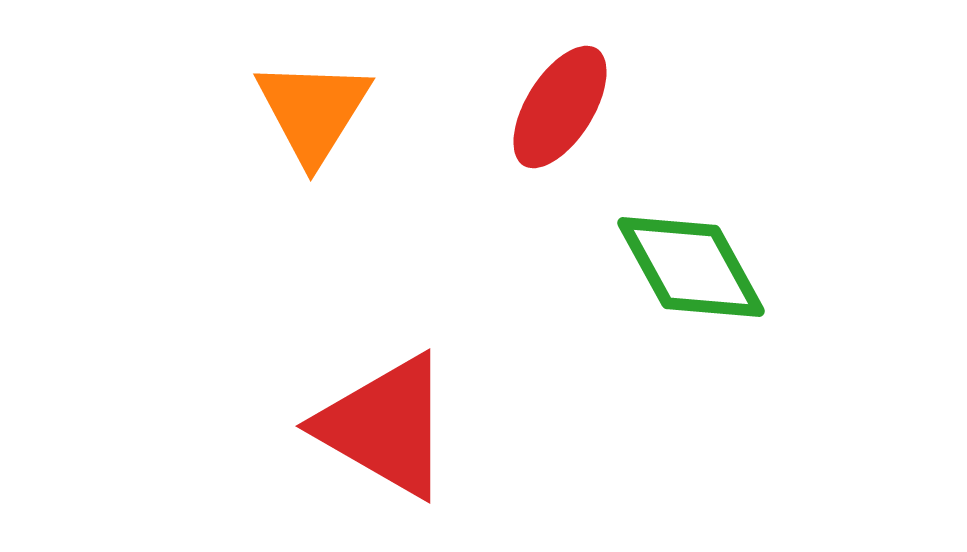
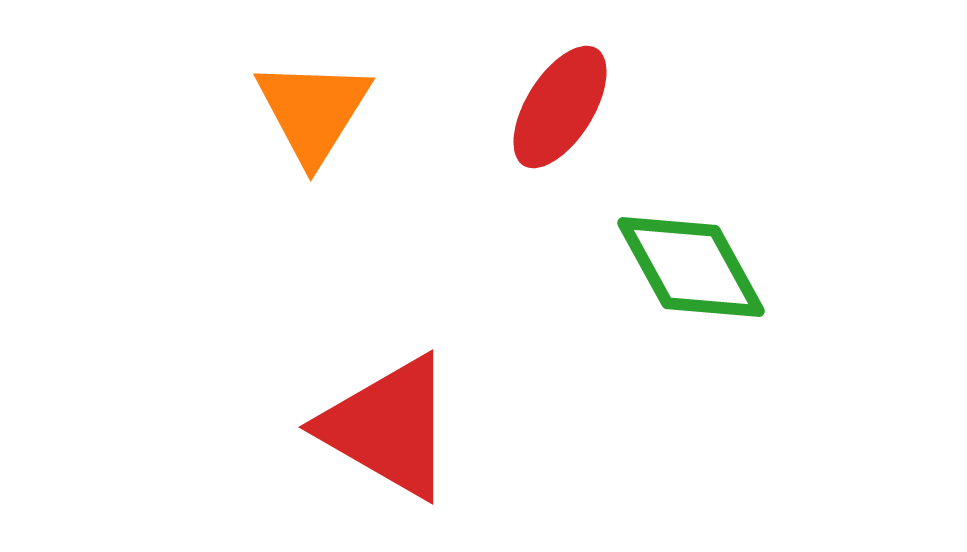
red triangle: moved 3 px right, 1 px down
